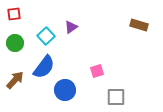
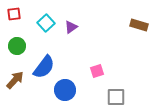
cyan square: moved 13 px up
green circle: moved 2 px right, 3 px down
